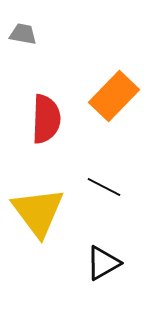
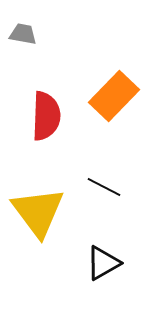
red semicircle: moved 3 px up
